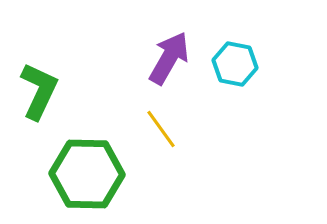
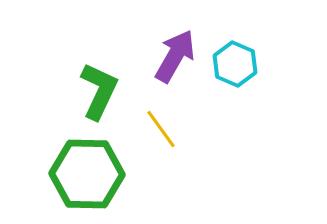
purple arrow: moved 6 px right, 2 px up
cyan hexagon: rotated 12 degrees clockwise
green L-shape: moved 60 px right
